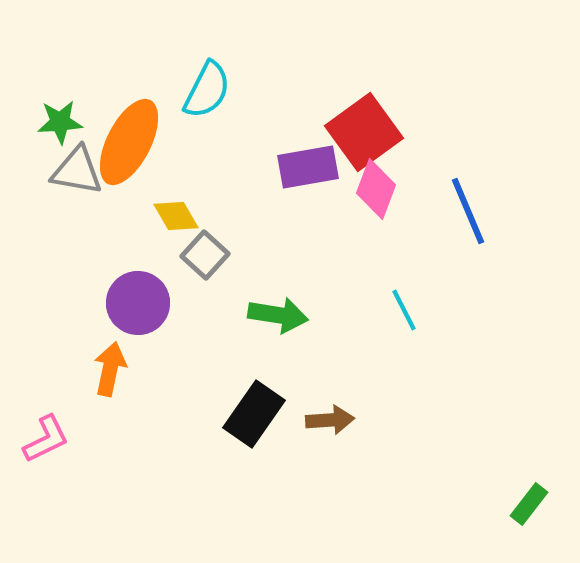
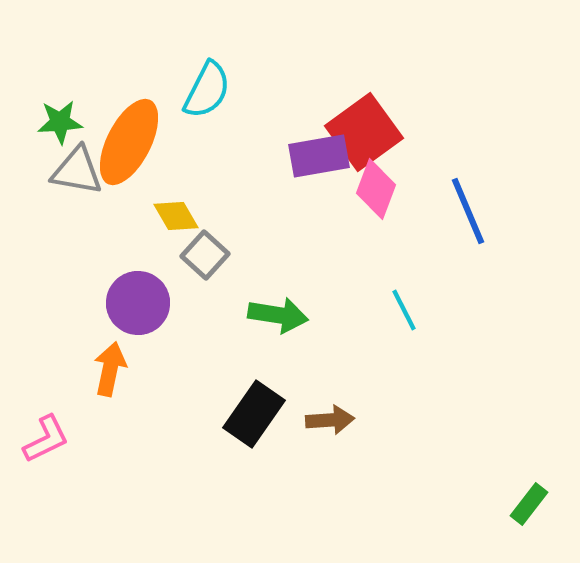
purple rectangle: moved 11 px right, 11 px up
